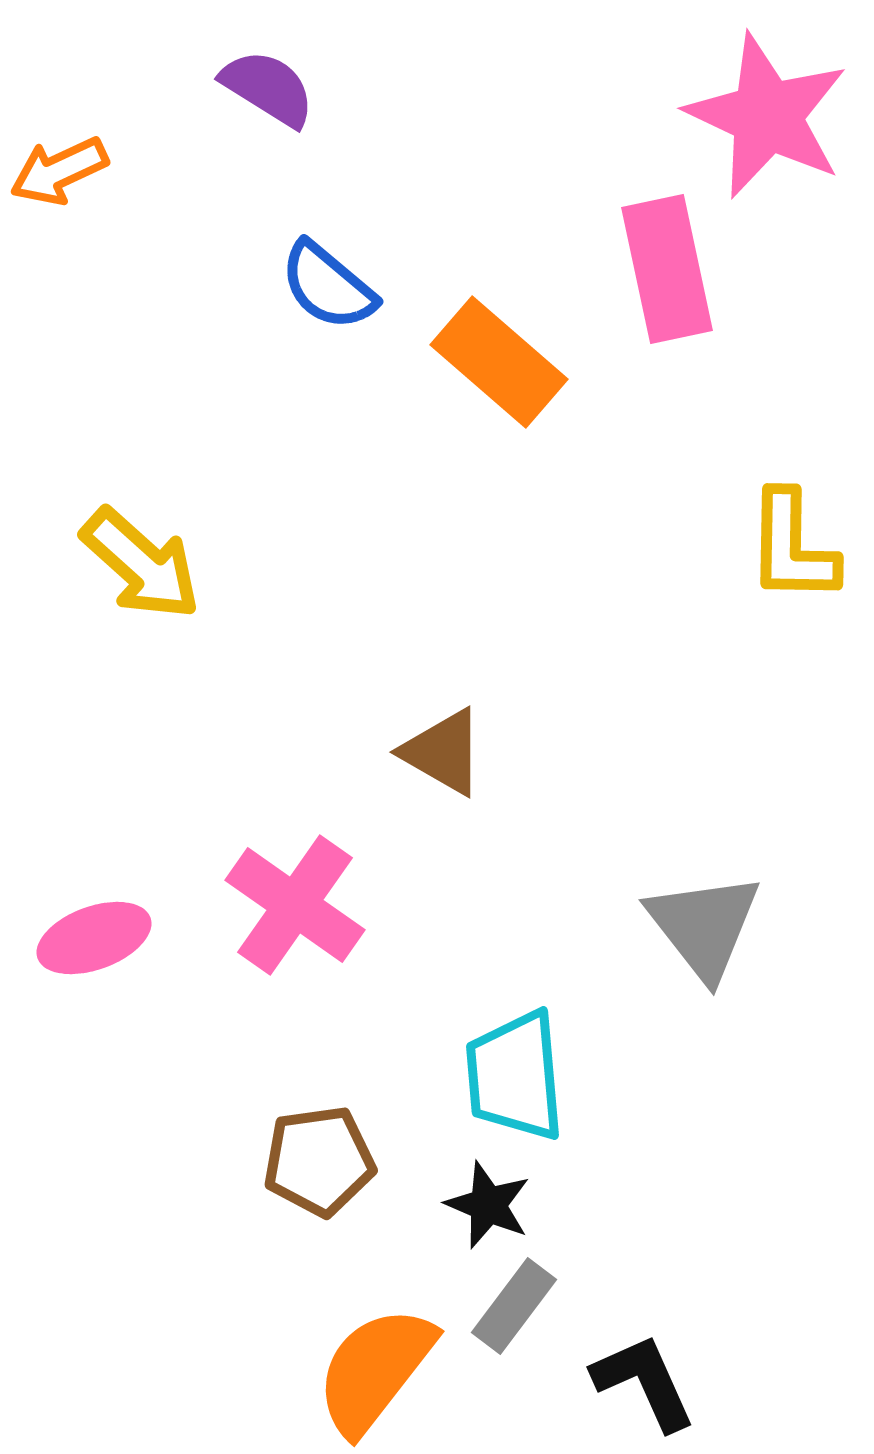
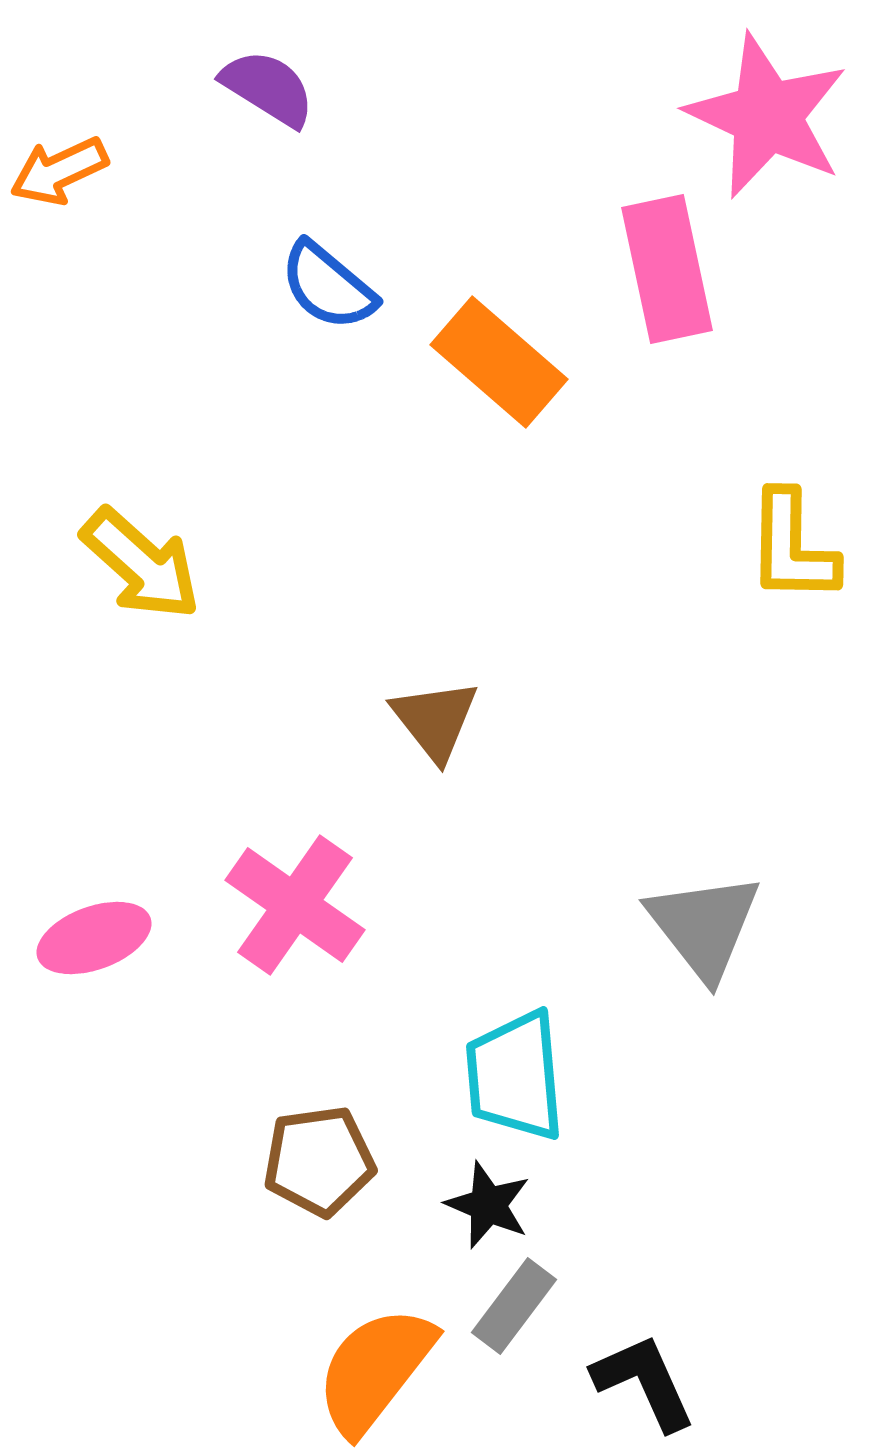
brown triangle: moved 8 px left, 32 px up; rotated 22 degrees clockwise
